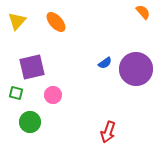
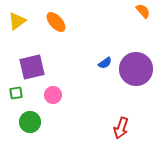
orange semicircle: moved 1 px up
yellow triangle: rotated 12 degrees clockwise
green square: rotated 24 degrees counterclockwise
red arrow: moved 13 px right, 4 px up
